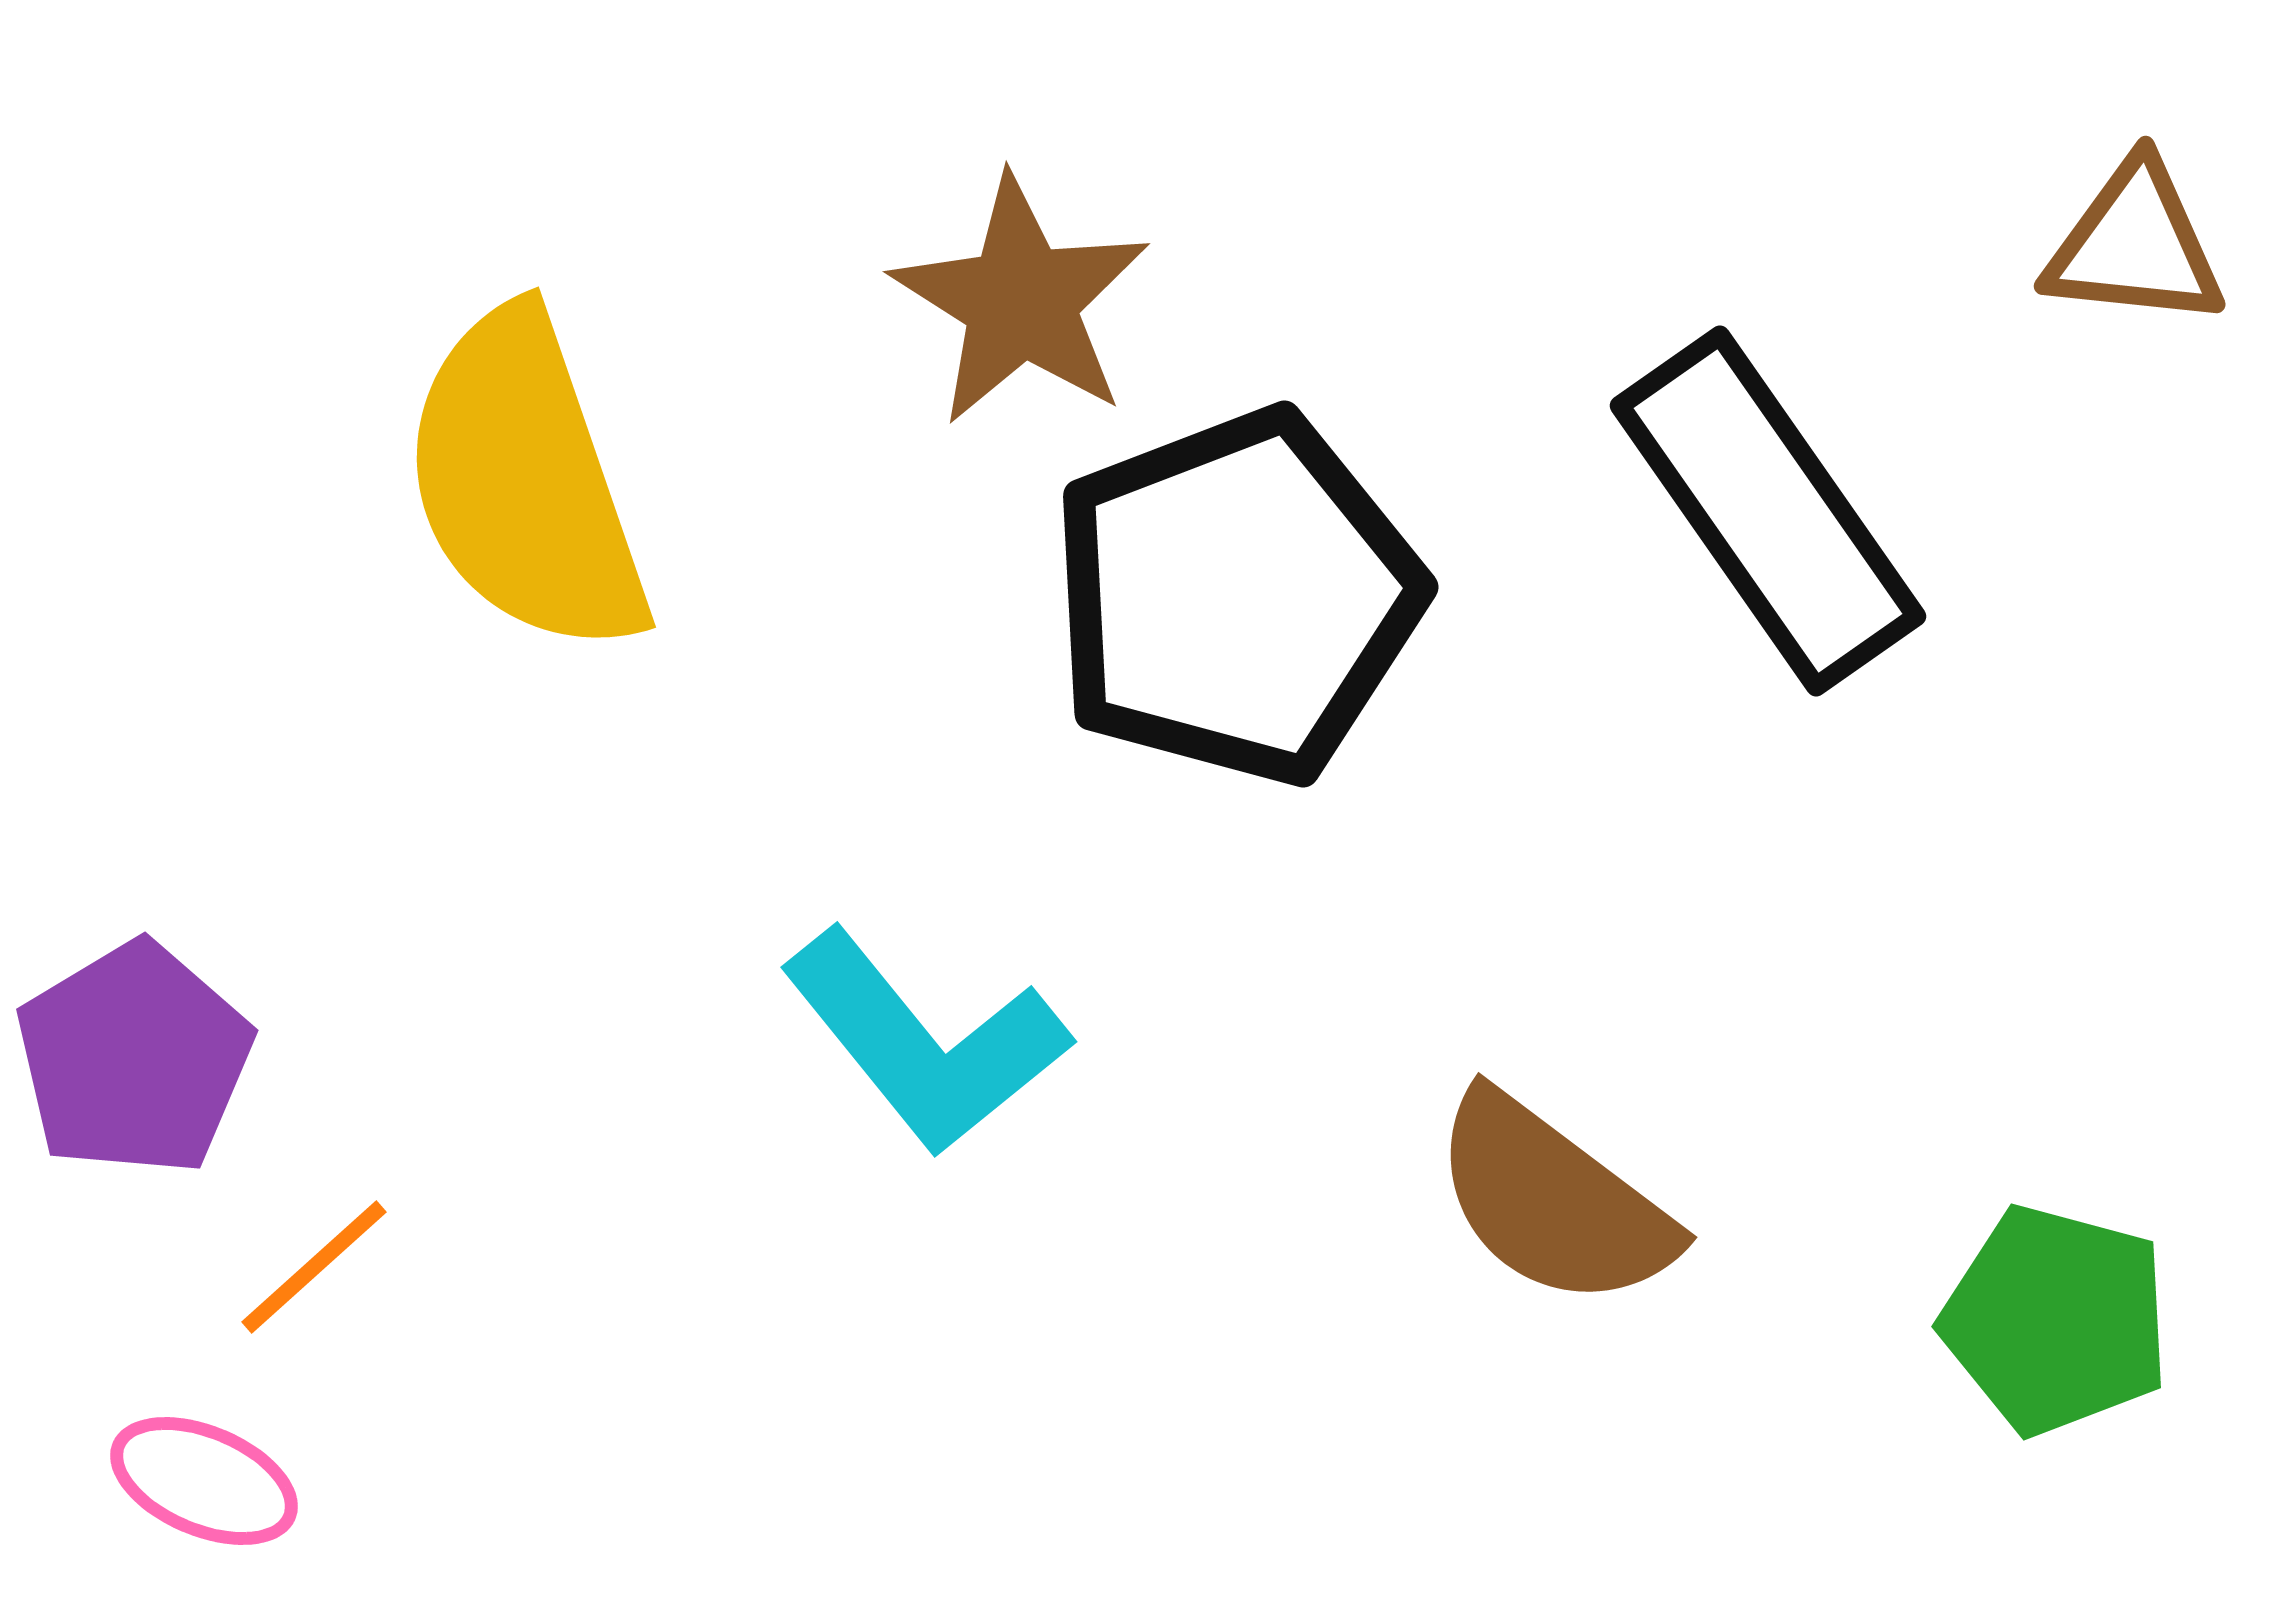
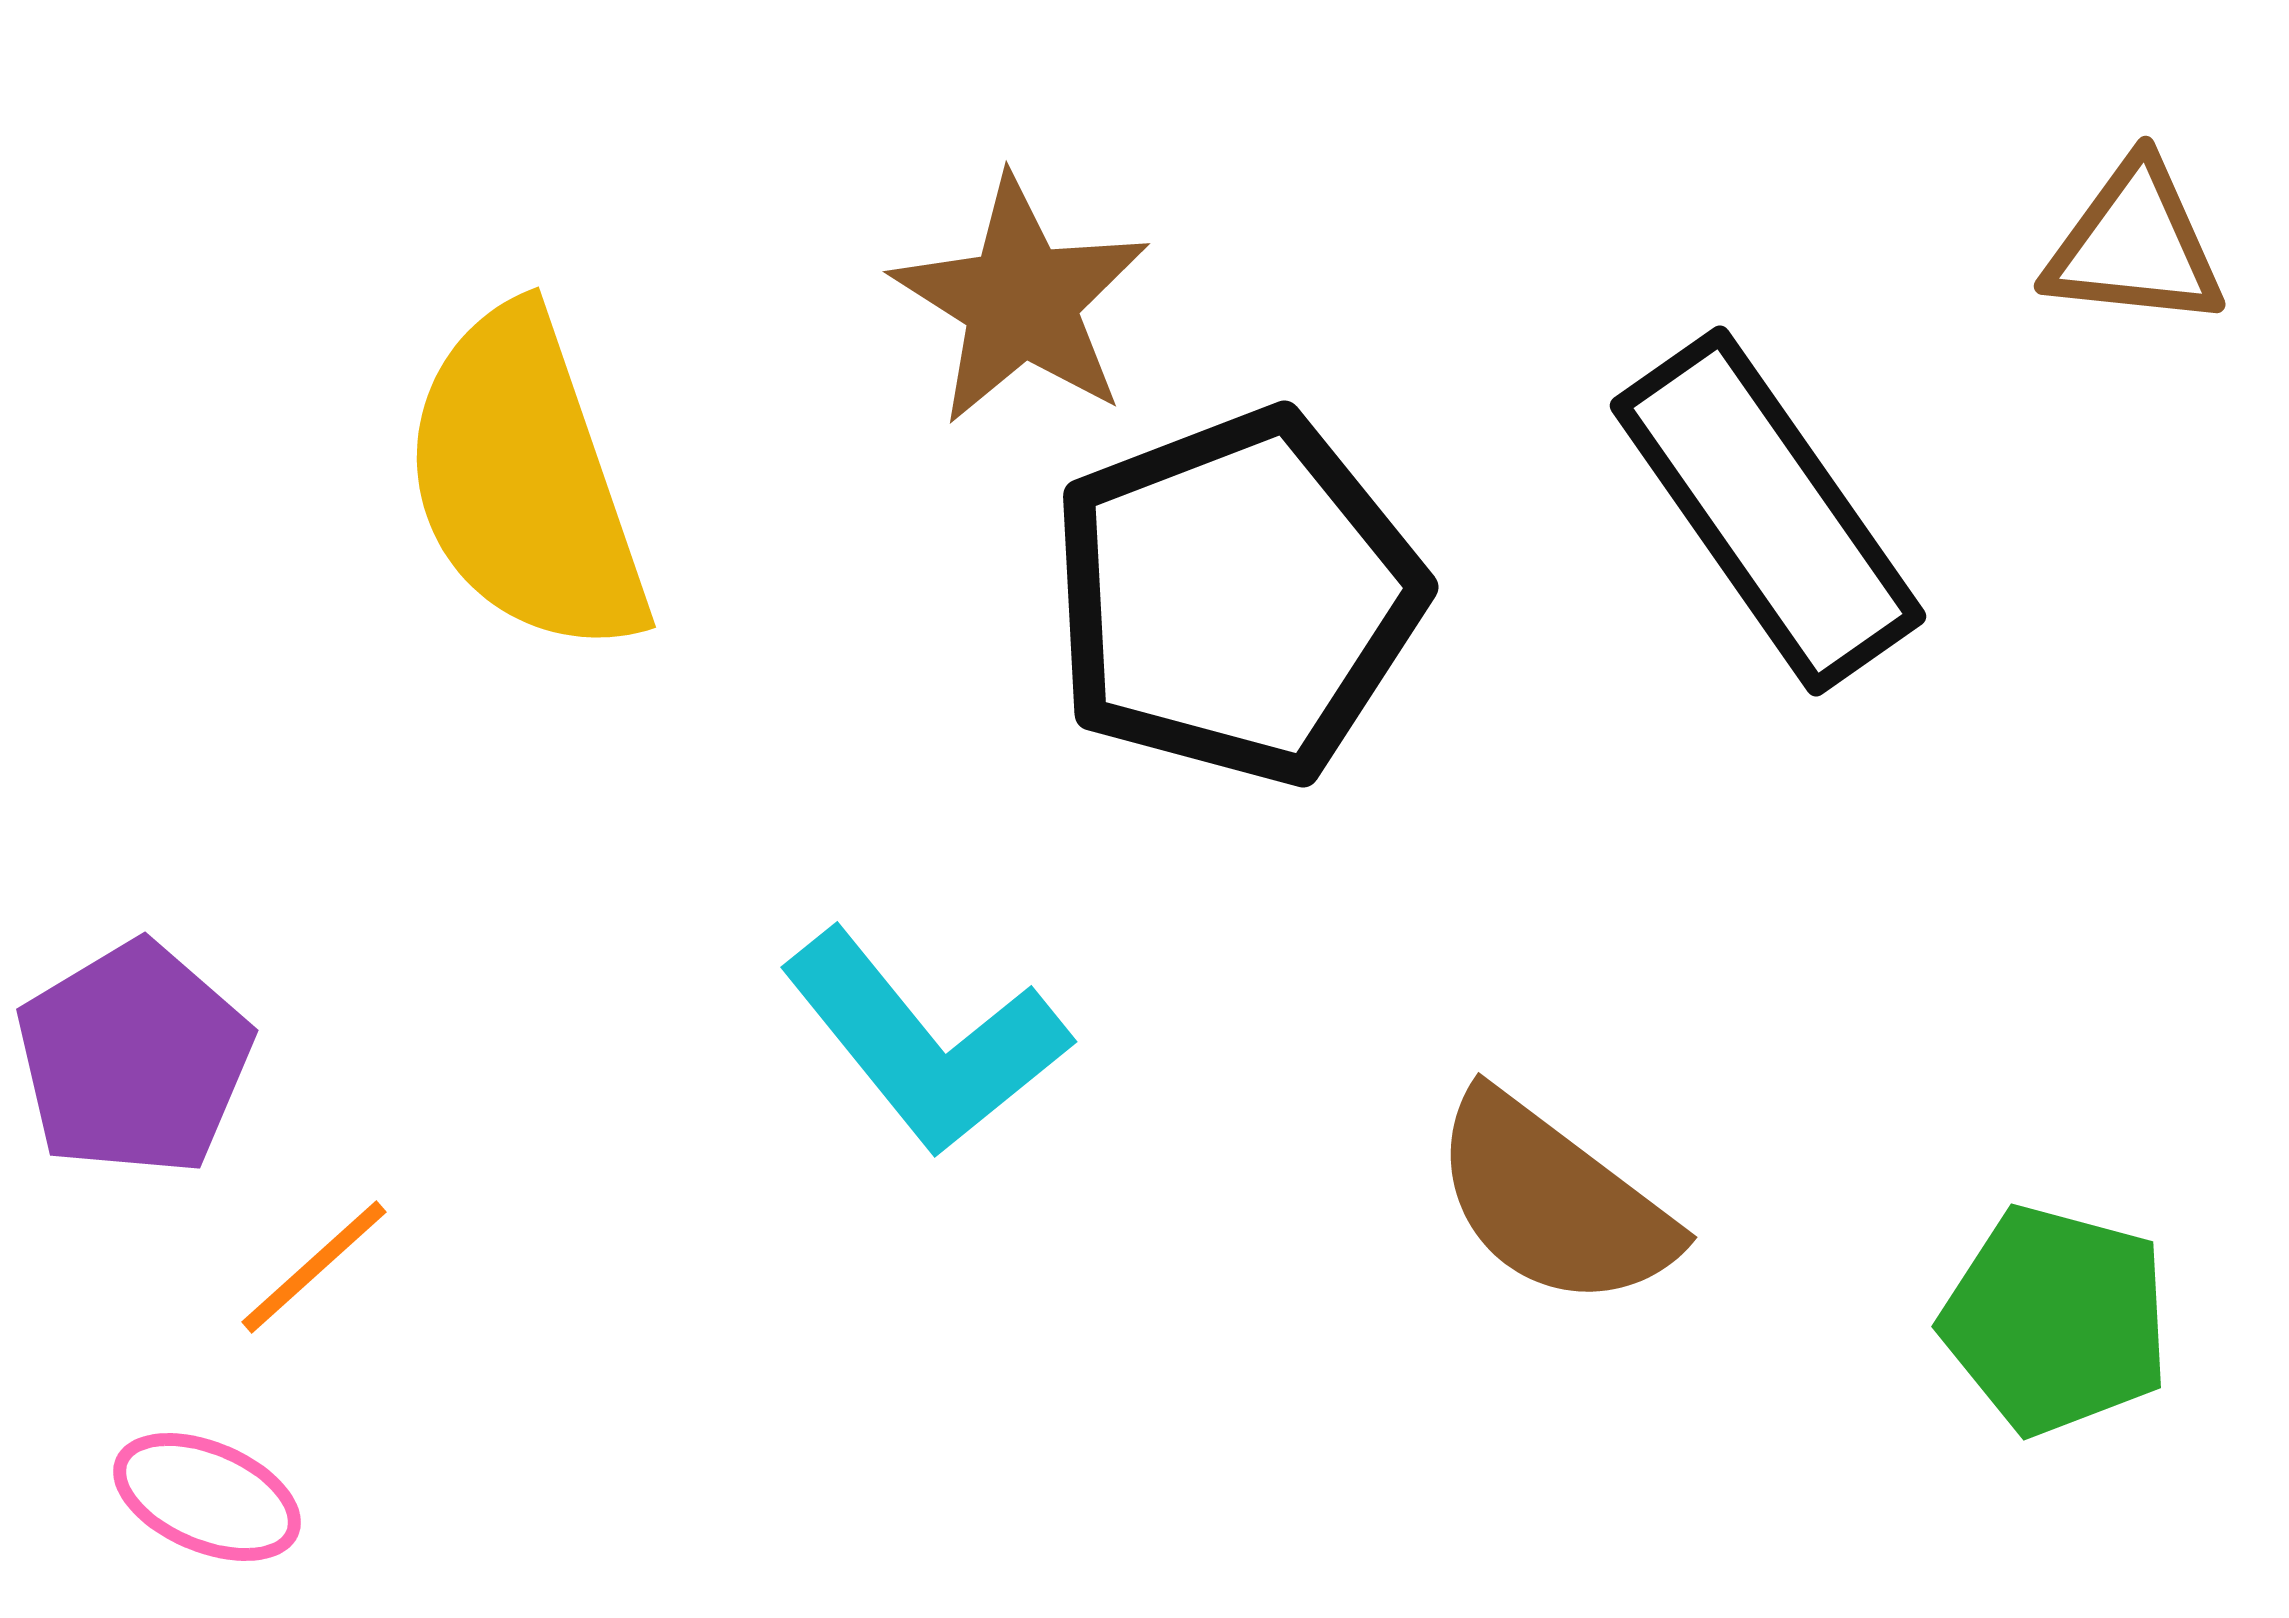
pink ellipse: moved 3 px right, 16 px down
